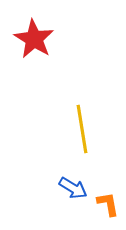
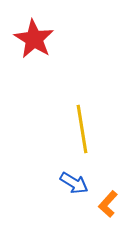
blue arrow: moved 1 px right, 5 px up
orange L-shape: rotated 128 degrees counterclockwise
